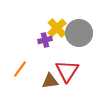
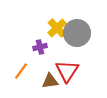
gray circle: moved 2 px left
purple cross: moved 5 px left, 7 px down
orange line: moved 1 px right, 2 px down
